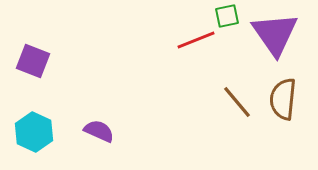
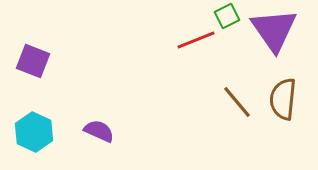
green square: rotated 15 degrees counterclockwise
purple triangle: moved 1 px left, 4 px up
